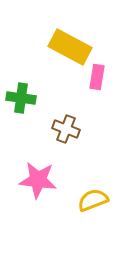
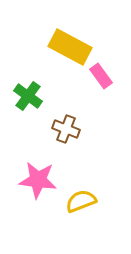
pink rectangle: moved 4 px right, 1 px up; rotated 45 degrees counterclockwise
green cross: moved 7 px right, 2 px up; rotated 28 degrees clockwise
yellow semicircle: moved 12 px left, 1 px down
